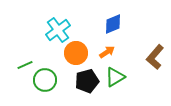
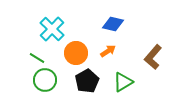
blue diamond: rotated 35 degrees clockwise
cyan cross: moved 6 px left, 1 px up; rotated 10 degrees counterclockwise
orange arrow: moved 1 px right, 1 px up
brown L-shape: moved 2 px left
green line: moved 12 px right, 7 px up; rotated 56 degrees clockwise
green triangle: moved 8 px right, 5 px down
black pentagon: rotated 15 degrees counterclockwise
